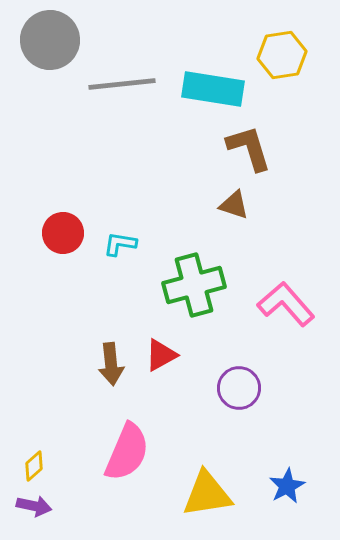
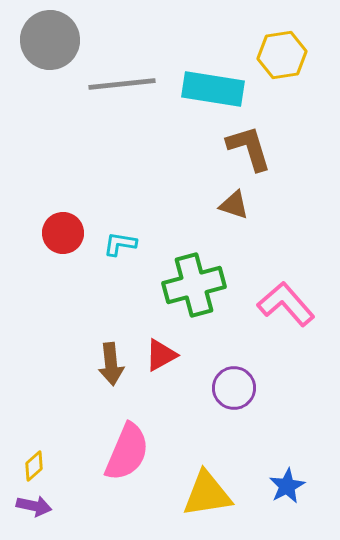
purple circle: moved 5 px left
